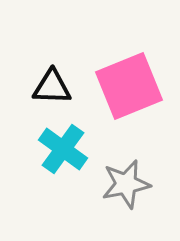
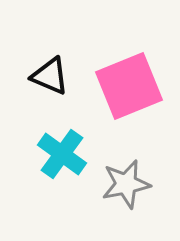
black triangle: moved 2 px left, 11 px up; rotated 21 degrees clockwise
cyan cross: moved 1 px left, 5 px down
